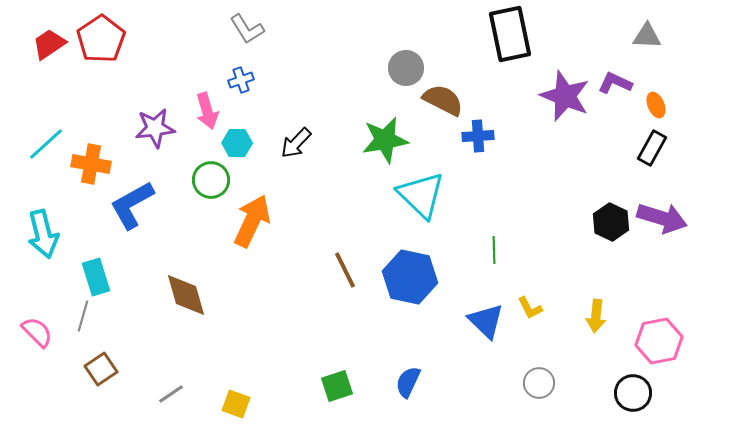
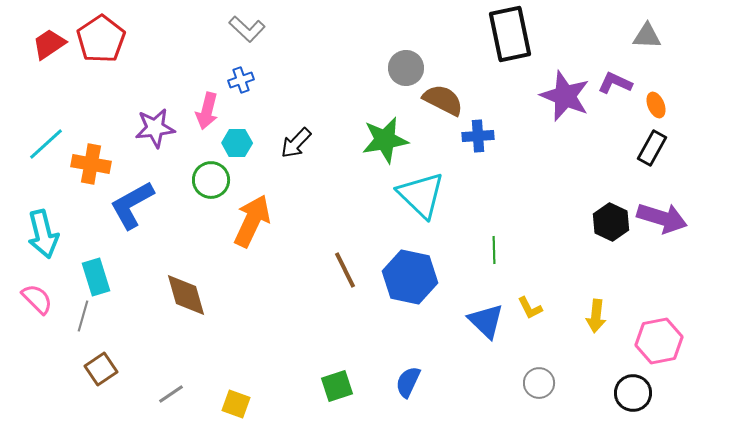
gray L-shape at (247, 29): rotated 15 degrees counterclockwise
pink arrow at (207, 111): rotated 30 degrees clockwise
pink semicircle at (37, 332): moved 33 px up
